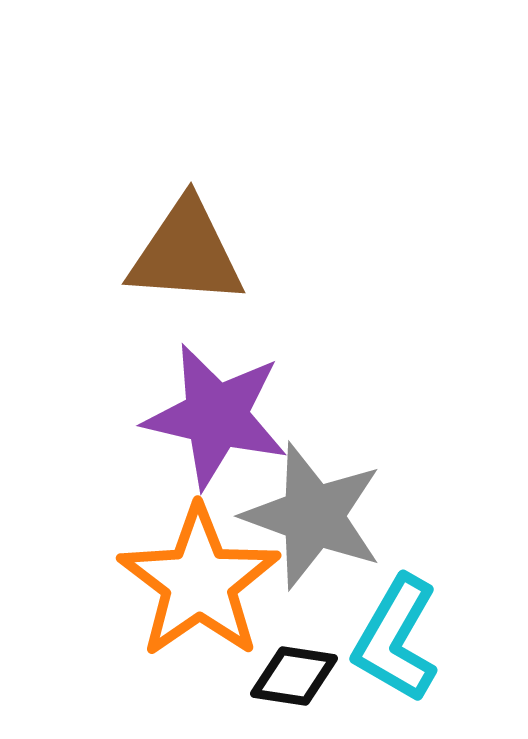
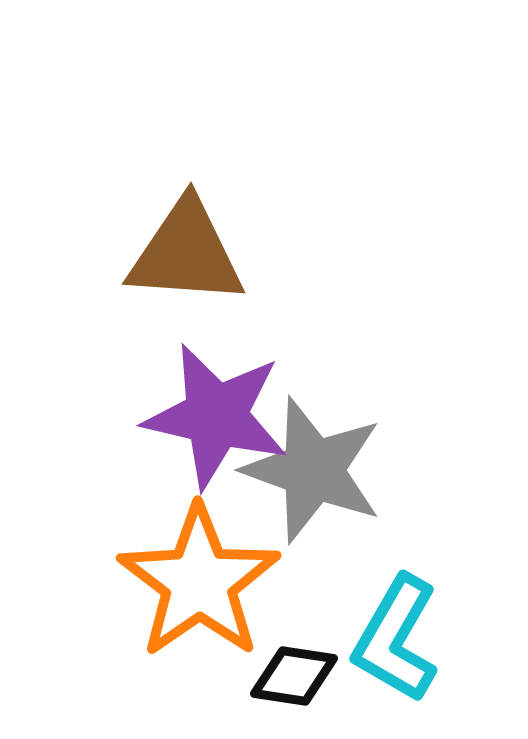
gray star: moved 46 px up
